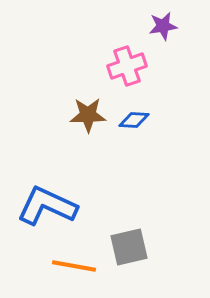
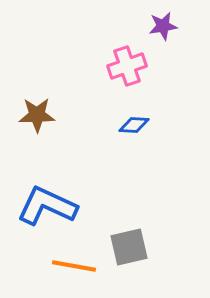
brown star: moved 51 px left
blue diamond: moved 5 px down
